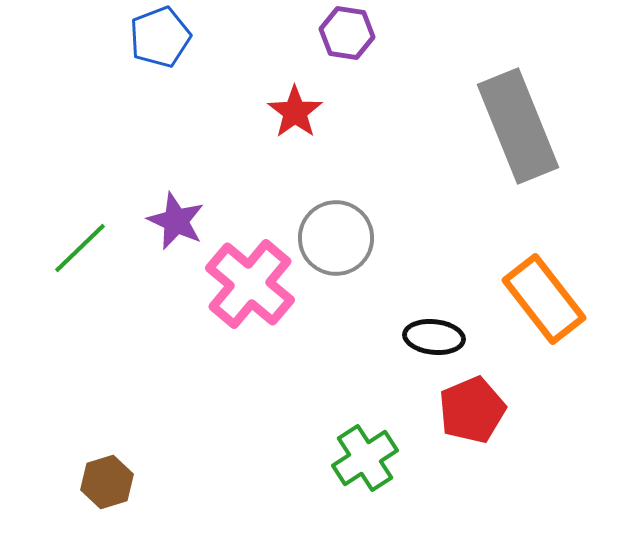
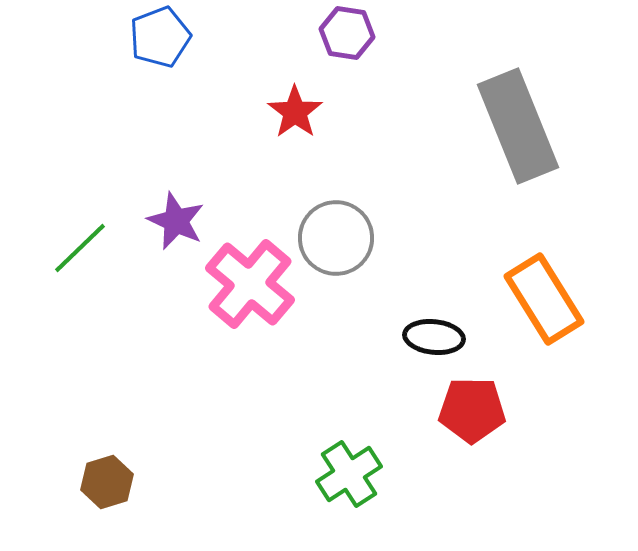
orange rectangle: rotated 6 degrees clockwise
red pentagon: rotated 24 degrees clockwise
green cross: moved 16 px left, 16 px down
